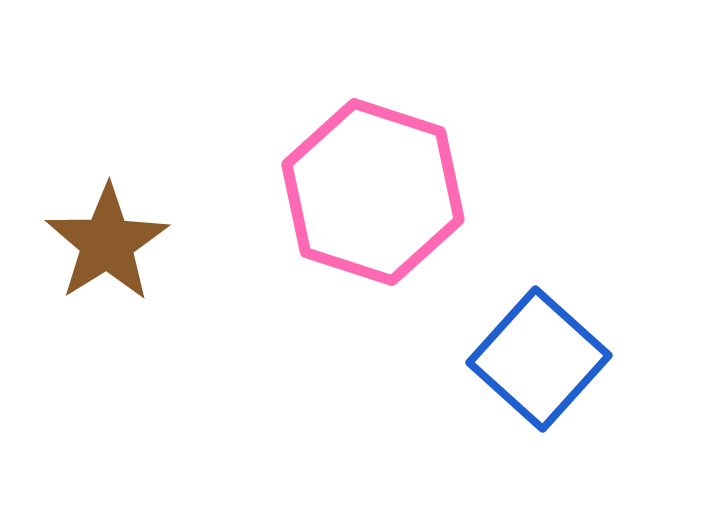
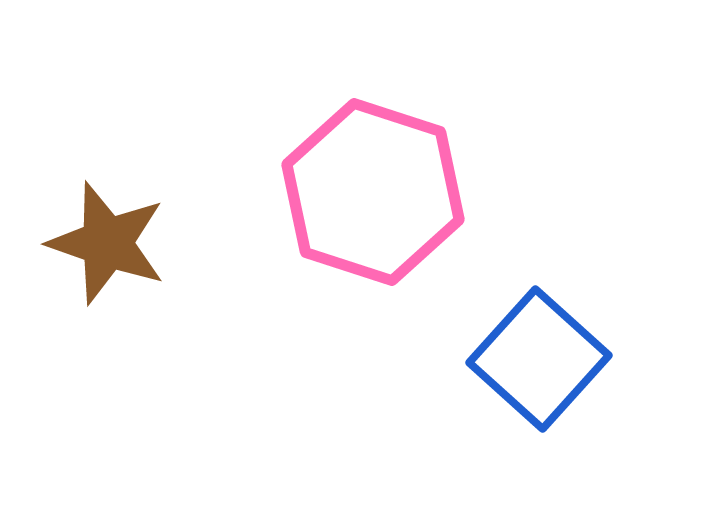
brown star: rotated 21 degrees counterclockwise
